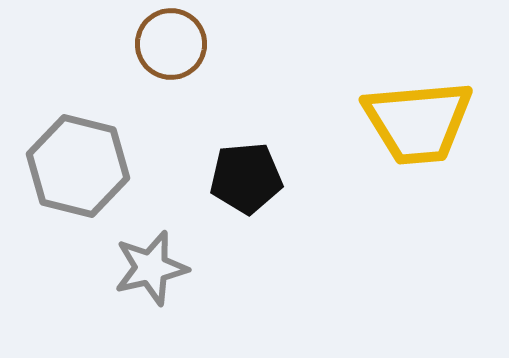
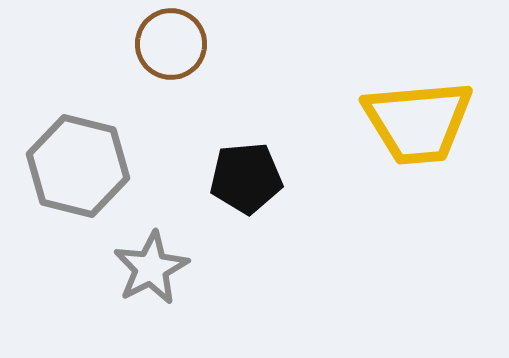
gray star: rotated 14 degrees counterclockwise
